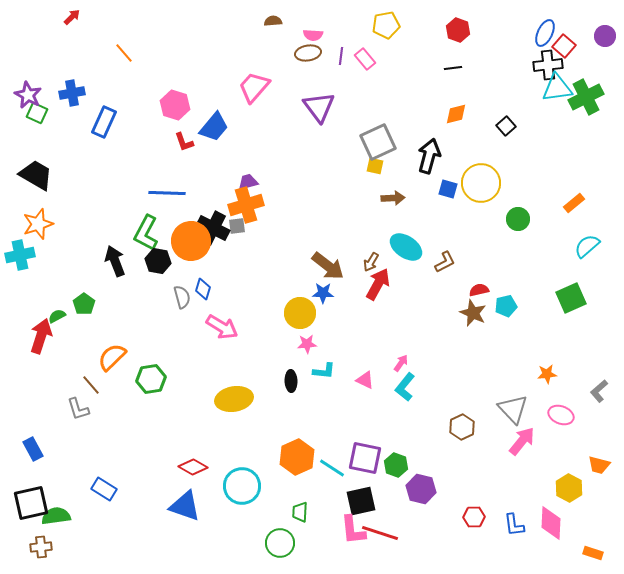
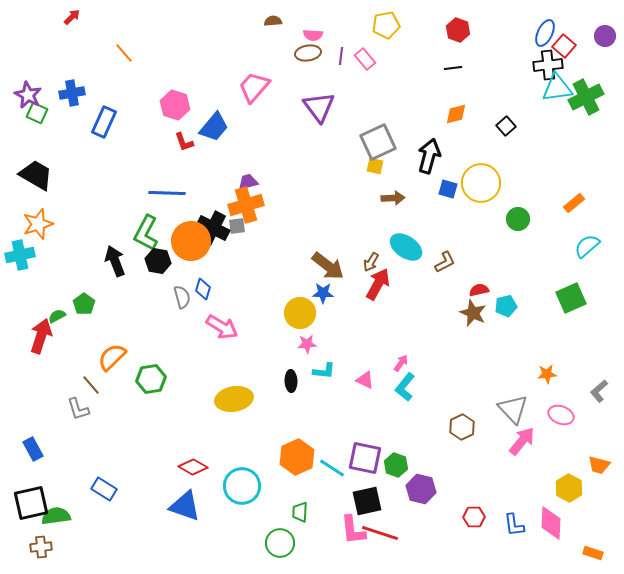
black square at (361, 501): moved 6 px right
